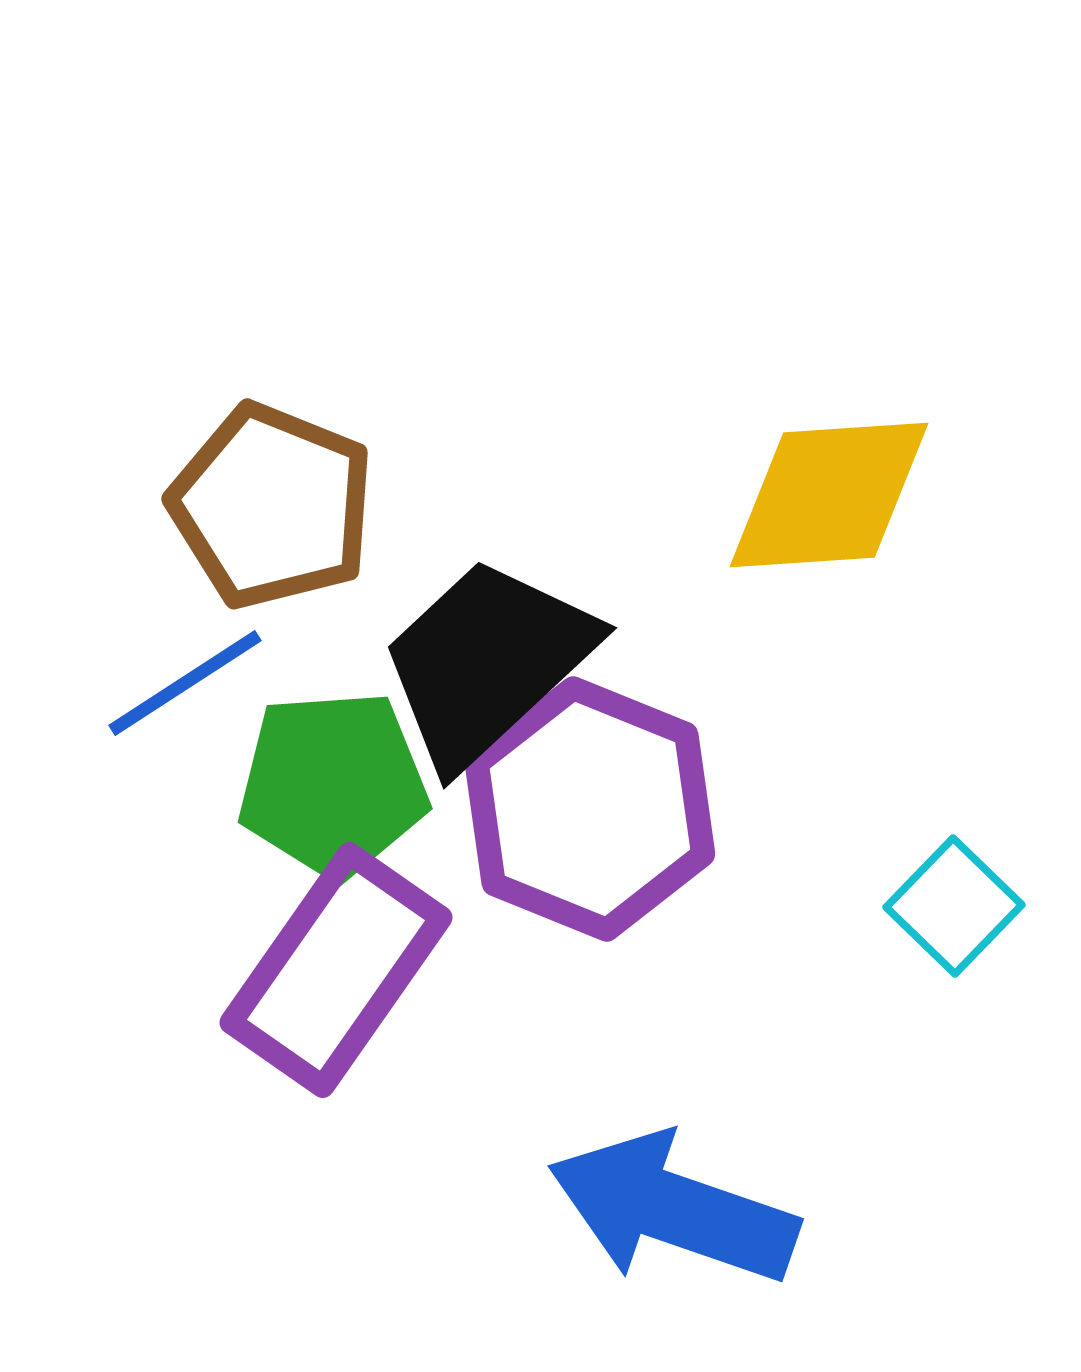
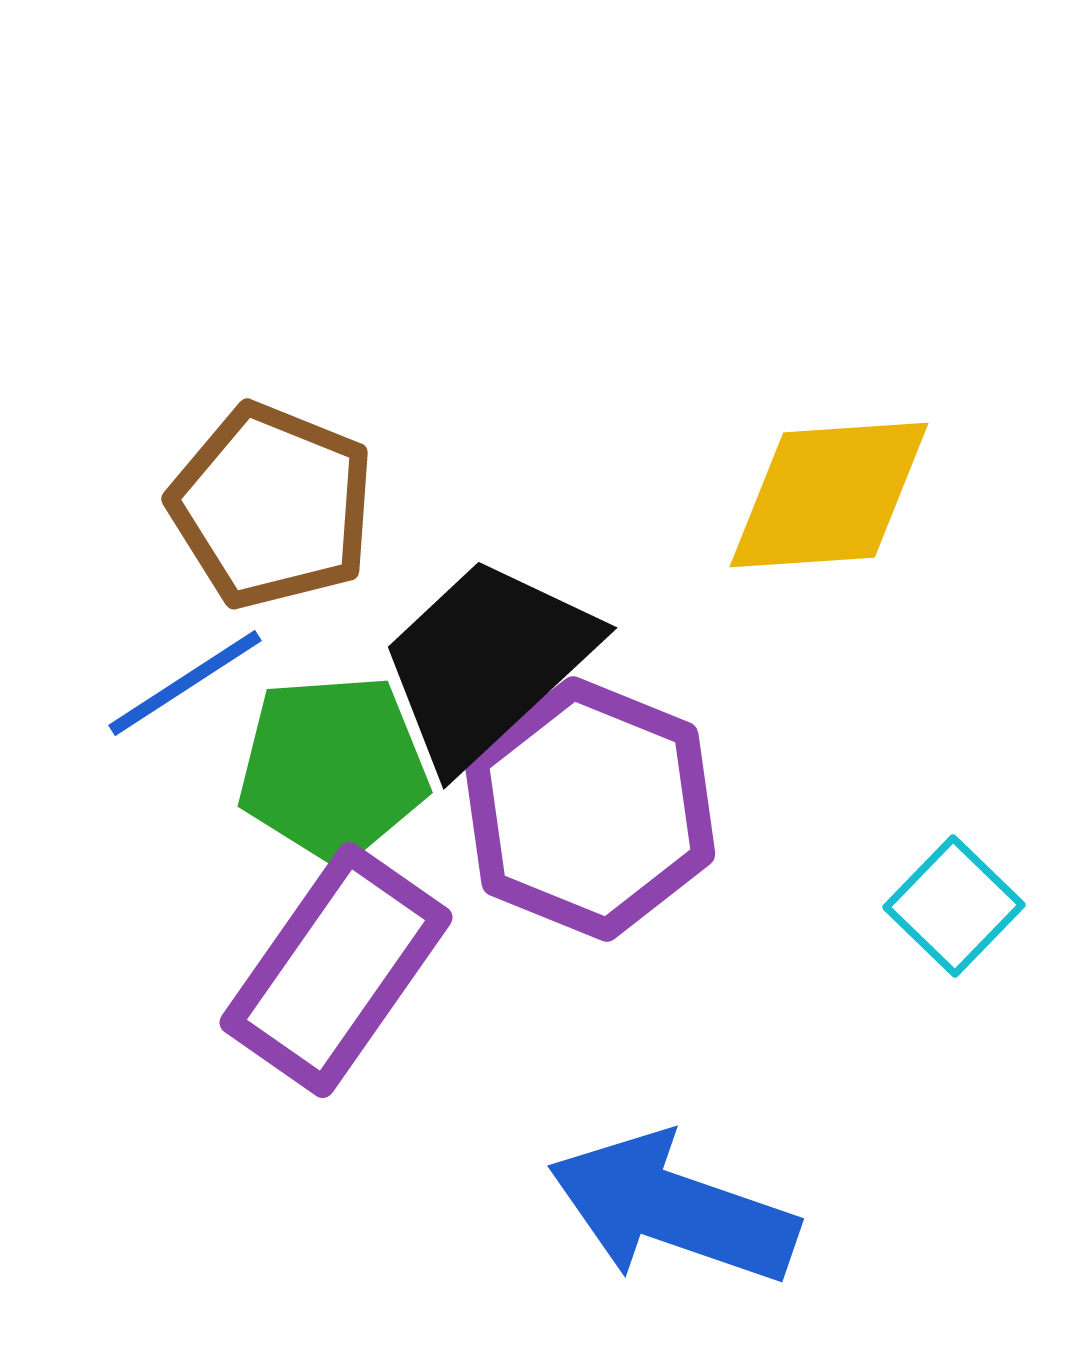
green pentagon: moved 16 px up
